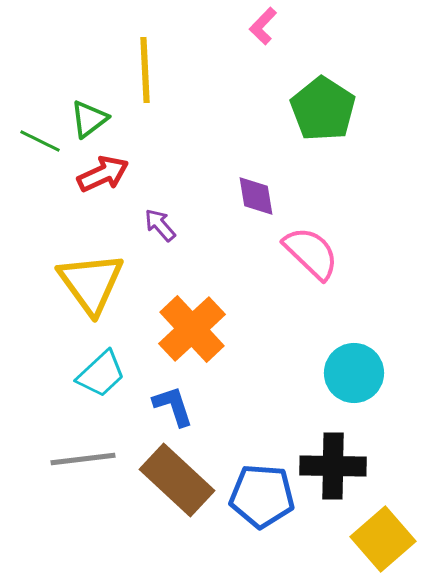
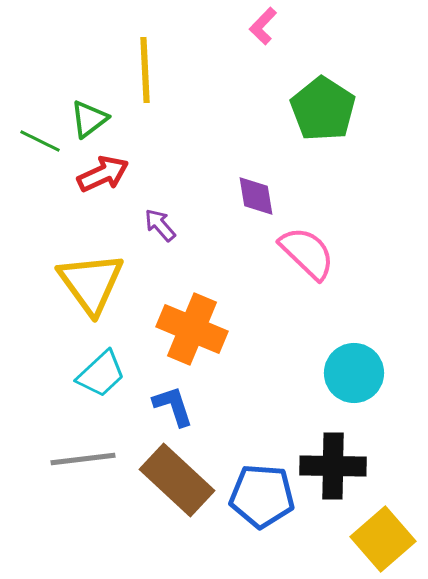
pink semicircle: moved 4 px left
orange cross: rotated 24 degrees counterclockwise
